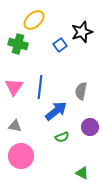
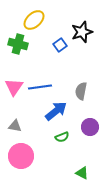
blue line: rotated 75 degrees clockwise
